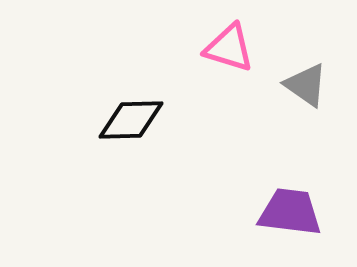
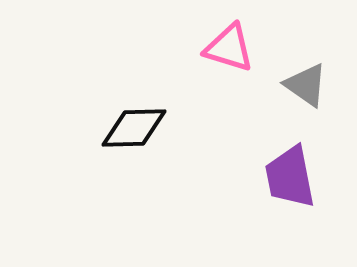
black diamond: moved 3 px right, 8 px down
purple trapezoid: moved 35 px up; rotated 108 degrees counterclockwise
